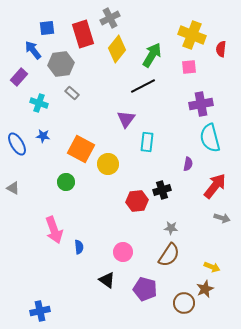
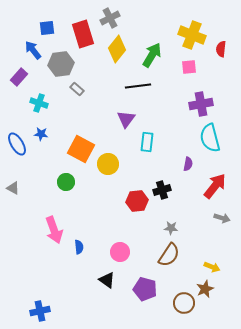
black line: moved 5 px left; rotated 20 degrees clockwise
gray rectangle: moved 5 px right, 4 px up
blue star: moved 2 px left, 2 px up
pink circle: moved 3 px left
